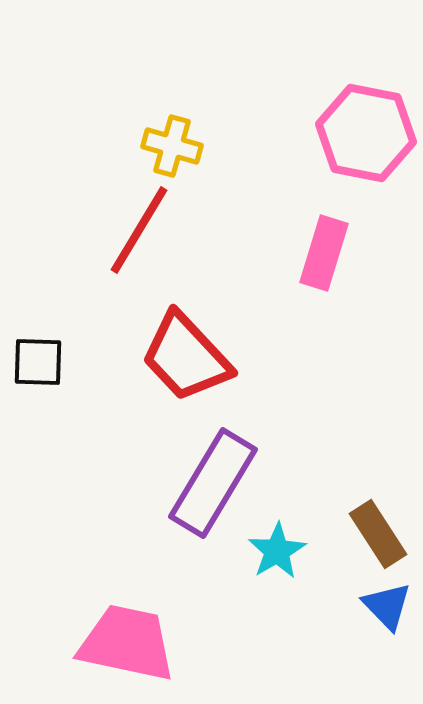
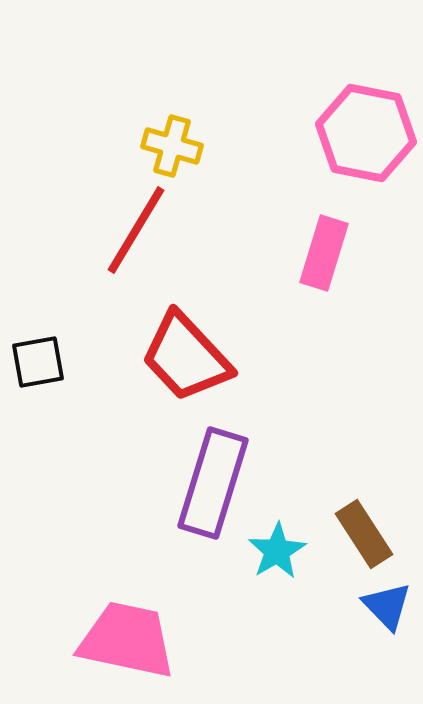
red line: moved 3 px left
black square: rotated 12 degrees counterclockwise
purple rectangle: rotated 14 degrees counterclockwise
brown rectangle: moved 14 px left
pink trapezoid: moved 3 px up
